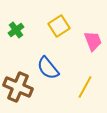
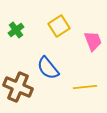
yellow line: rotated 55 degrees clockwise
